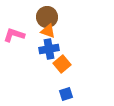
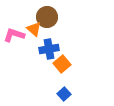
orange triangle: moved 14 px left, 2 px up; rotated 21 degrees clockwise
blue square: moved 2 px left; rotated 24 degrees counterclockwise
